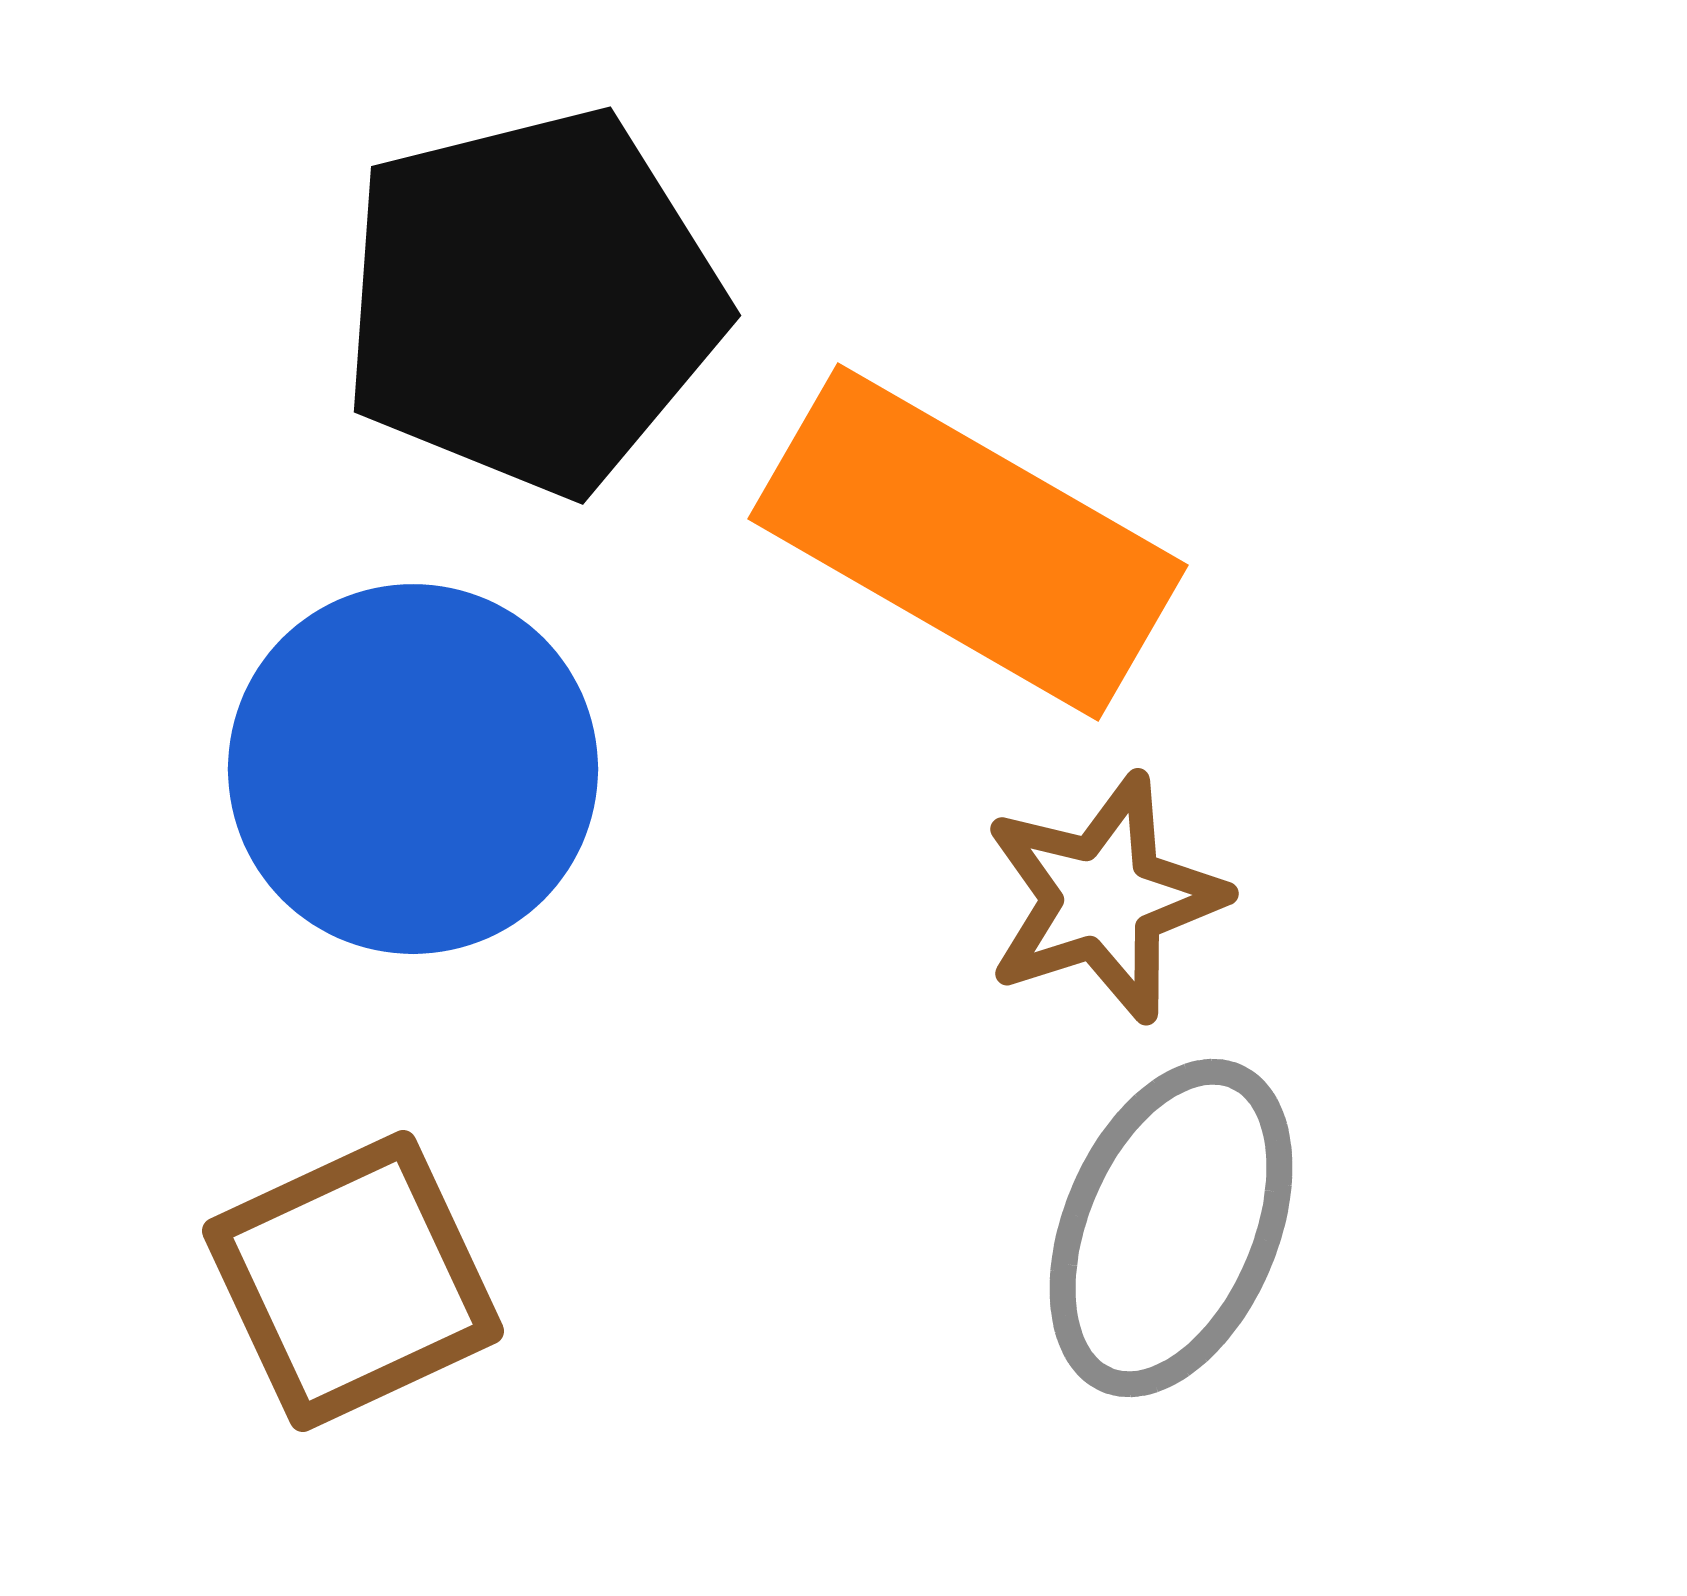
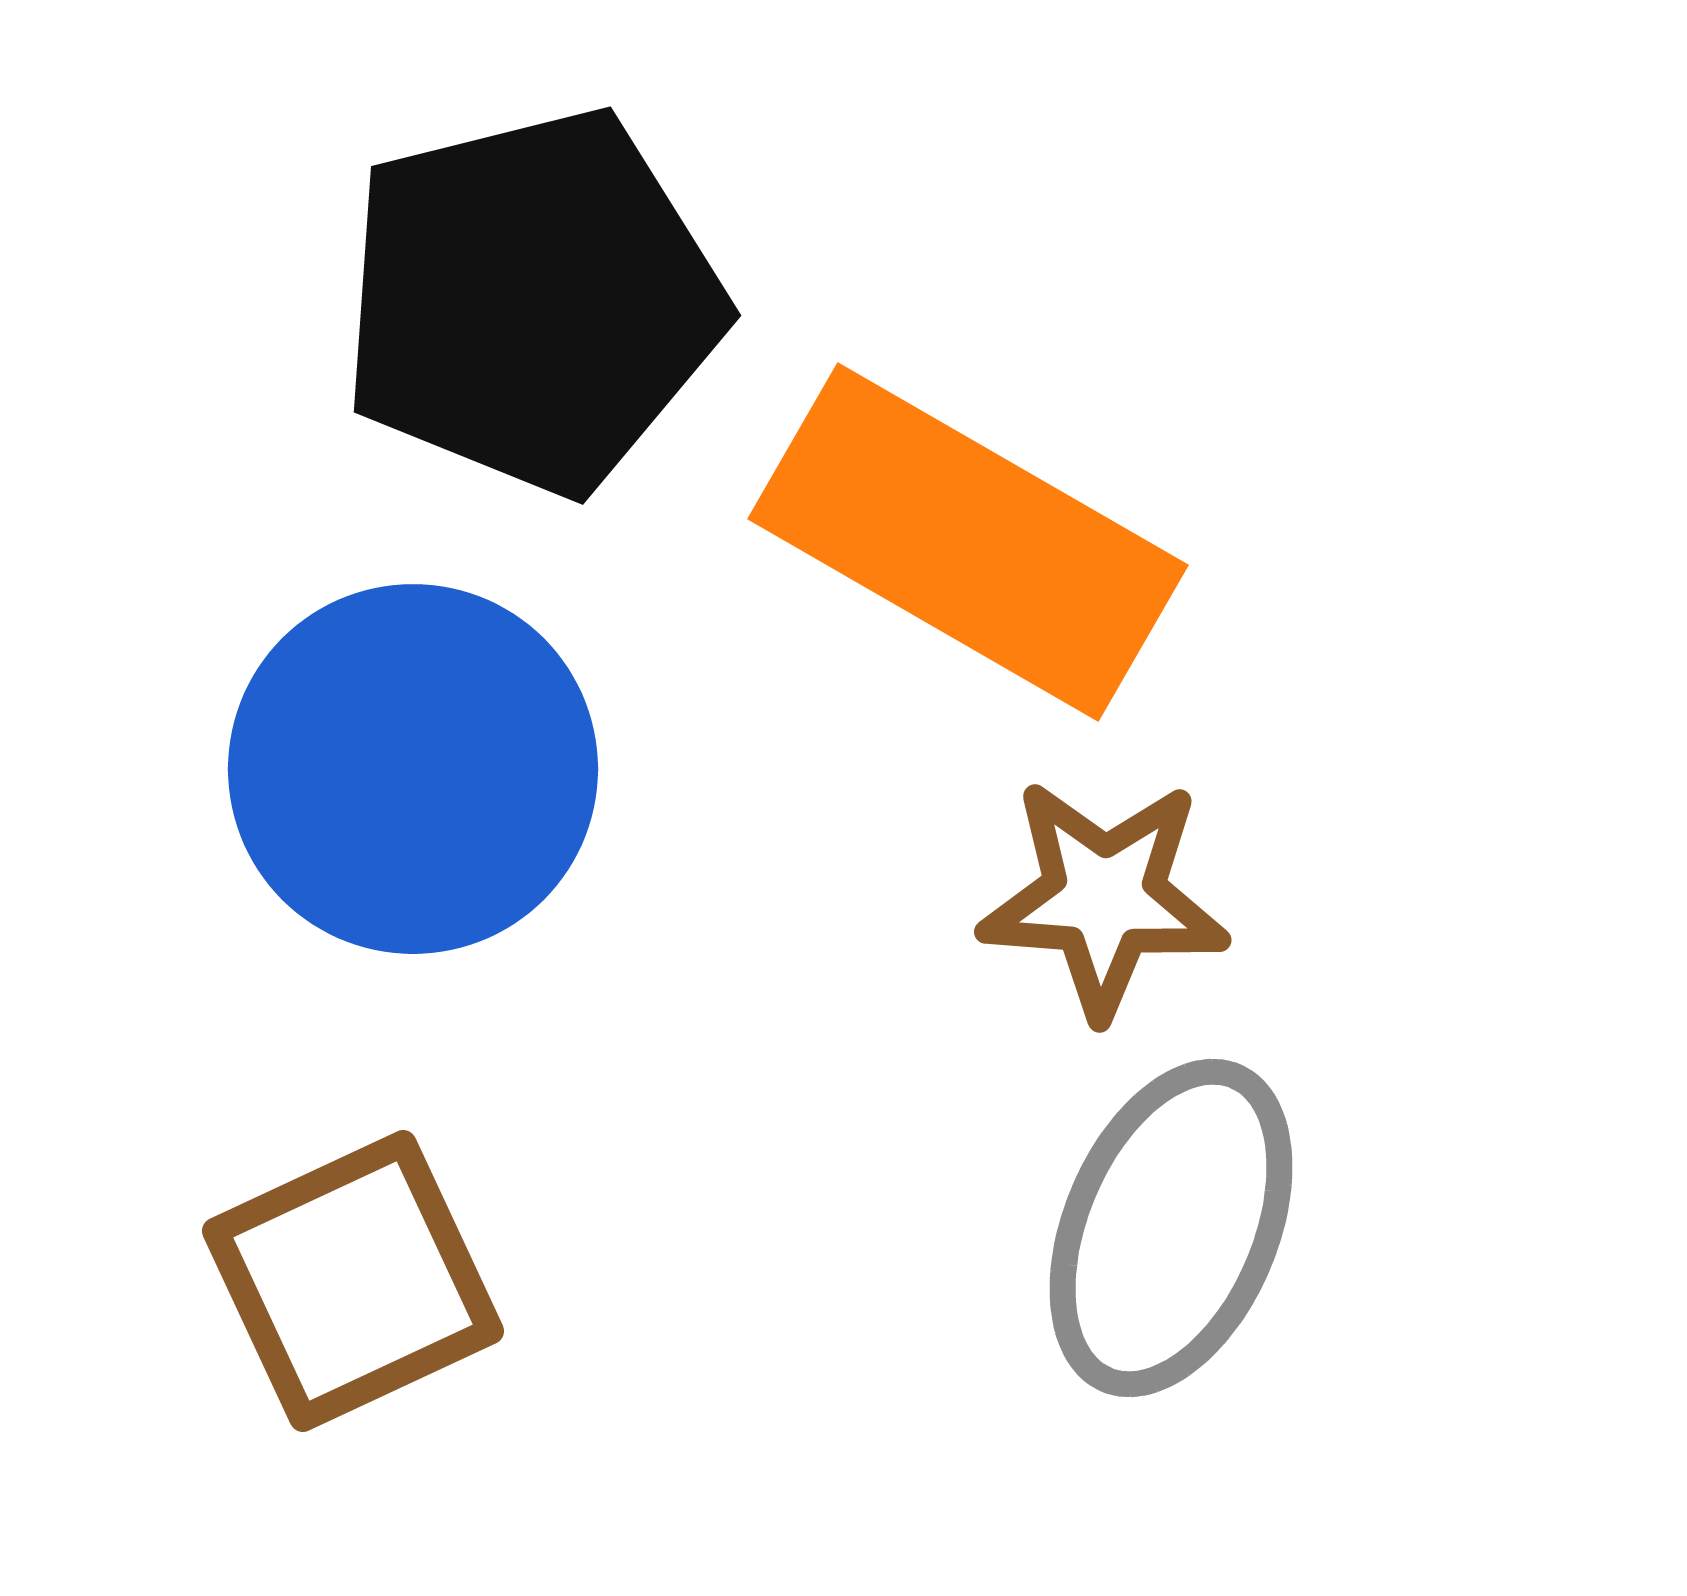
brown star: rotated 22 degrees clockwise
